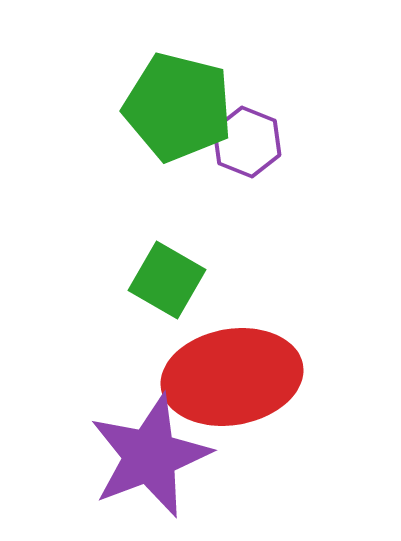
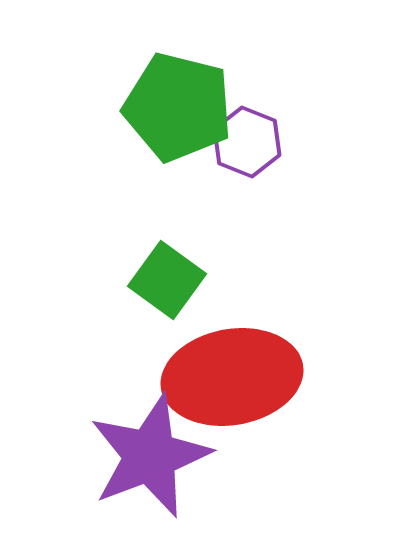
green square: rotated 6 degrees clockwise
